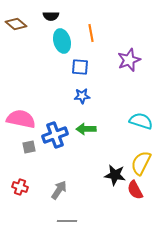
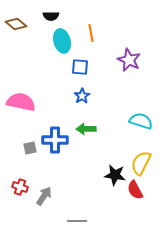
purple star: rotated 25 degrees counterclockwise
blue star: rotated 28 degrees counterclockwise
pink semicircle: moved 17 px up
blue cross: moved 5 px down; rotated 20 degrees clockwise
gray square: moved 1 px right, 1 px down
gray arrow: moved 15 px left, 6 px down
gray line: moved 10 px right
